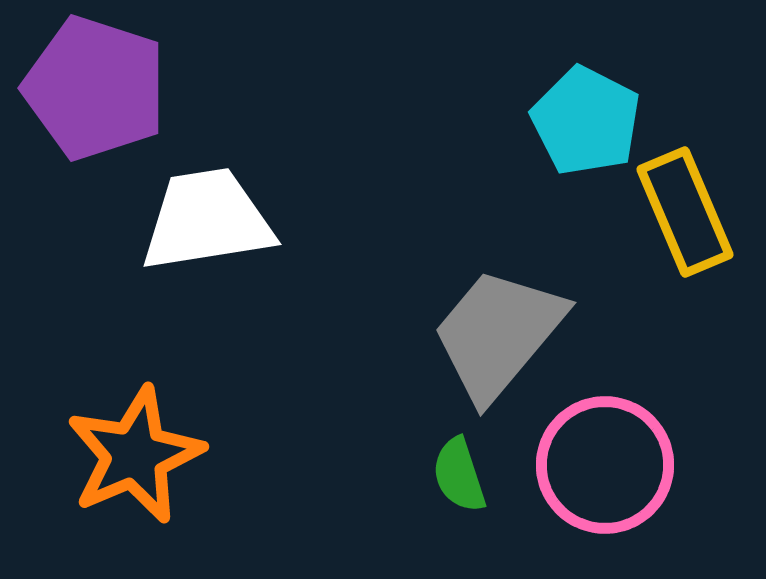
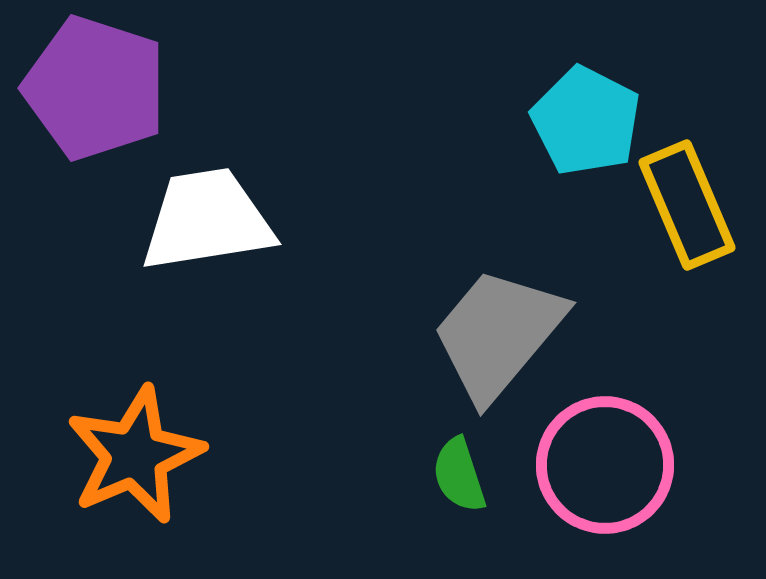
yellow rectangle: moved 2 px right, 7 px up
